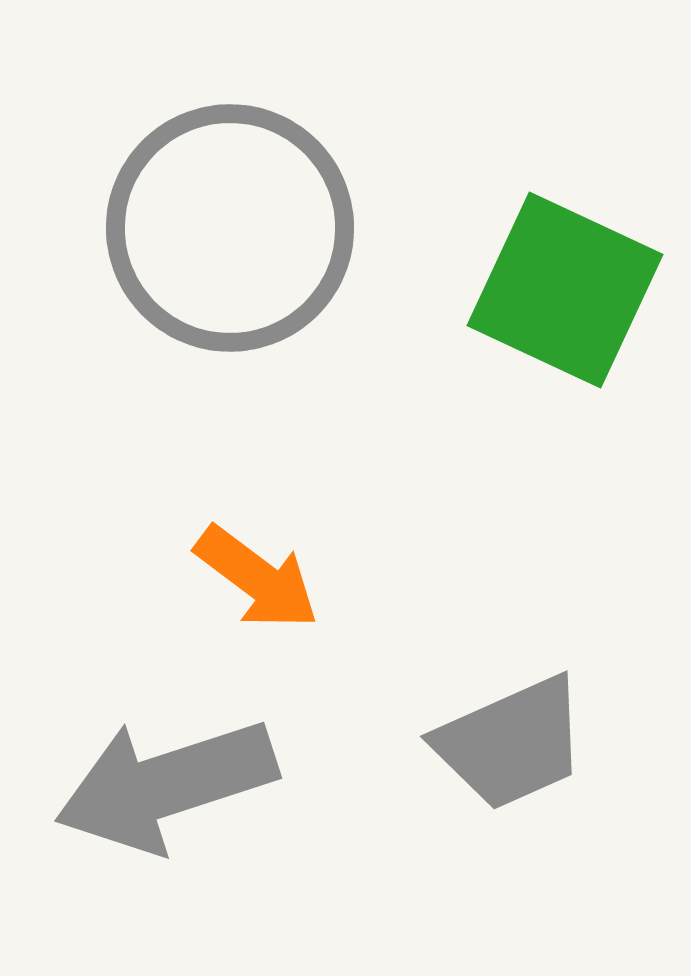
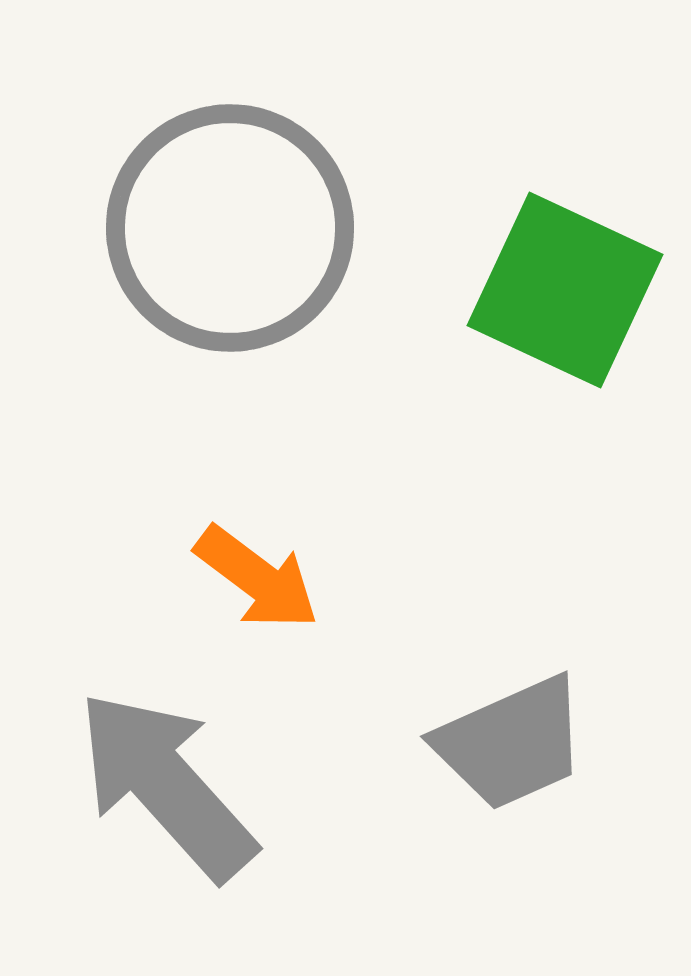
gray arrow: rotated 66 degrees clockwise
